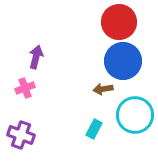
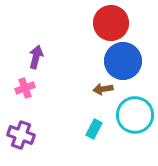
red circle: moved 8 px left, 1 px down
